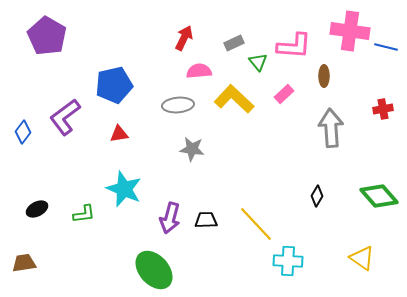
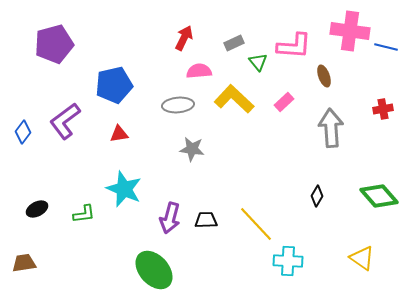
purple pentagon: moved 7 px right, 8 px down; rotated 27 degrees clockwise
brown ellipse: rotated 20 degrees counterclockwise
pink rectangle: moved 8 px down
purple L-shape: moved 4 px down
